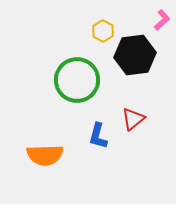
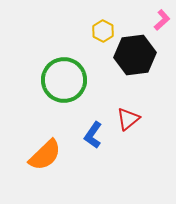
green circle: moved 13 px left
red triangle: moved 5 px left
blue L-shape: moved 5 px left, 1 px up; rotated 20 degrees clockwise
orange semicircle: rotated 42 degrees counterclockwise
